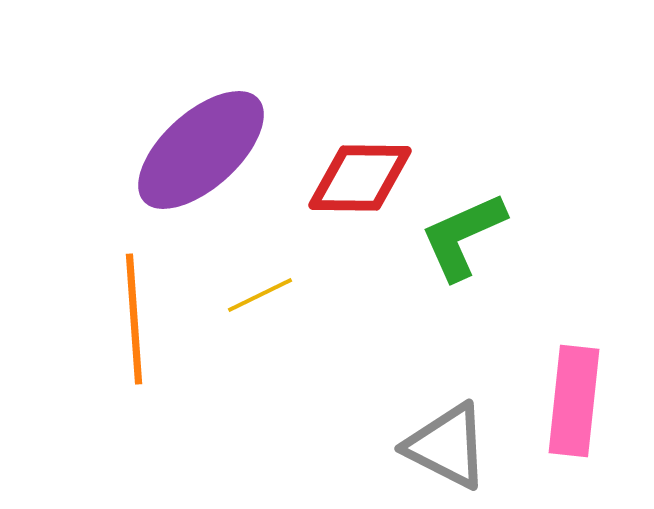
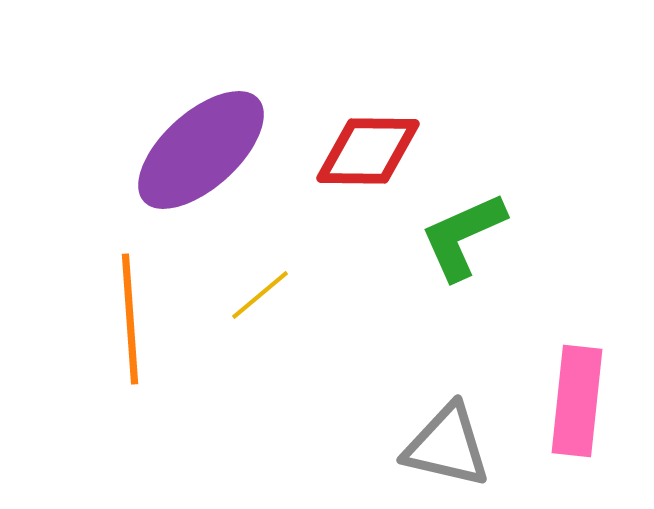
red diamond: moved 8 px right, 27 px up
yellow line: rotated 14 degrees counterclockwise
orange line: moved 4 px left
pink rectangle: moved 3 px right
gray triangle: rotated 14 degrees counterclockwise
